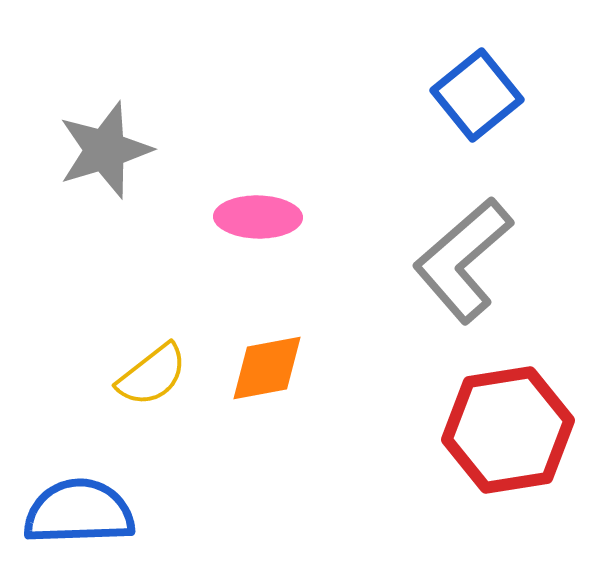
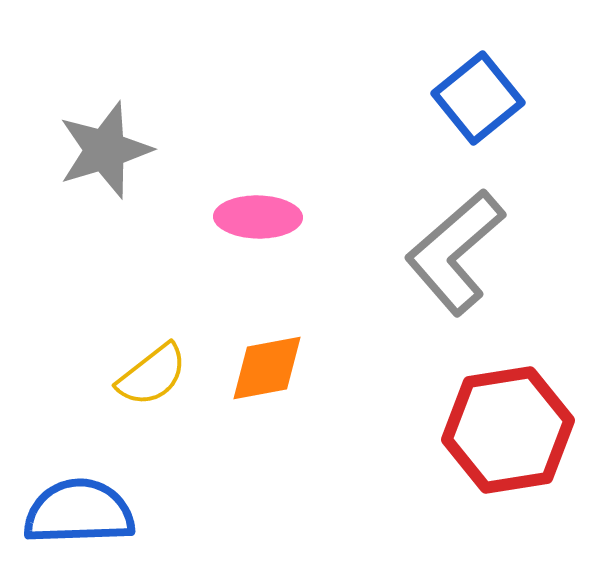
blue square: moved 1 px right, 3 px down
gray L-shape: moved 8 px left, 8 px up
